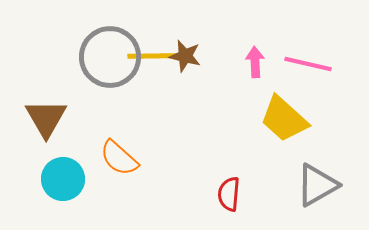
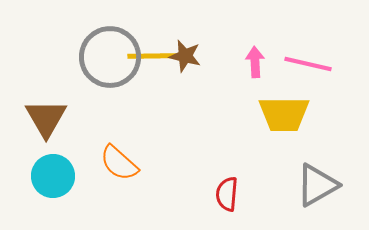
yellow trapezoid: moved 5 px up; rotated 42 degrees counterclockwise
orange semicircle: moved 5 px down
cyan circle: moved 10 px left, 3 px up
red semicircle: moved 2 px left
